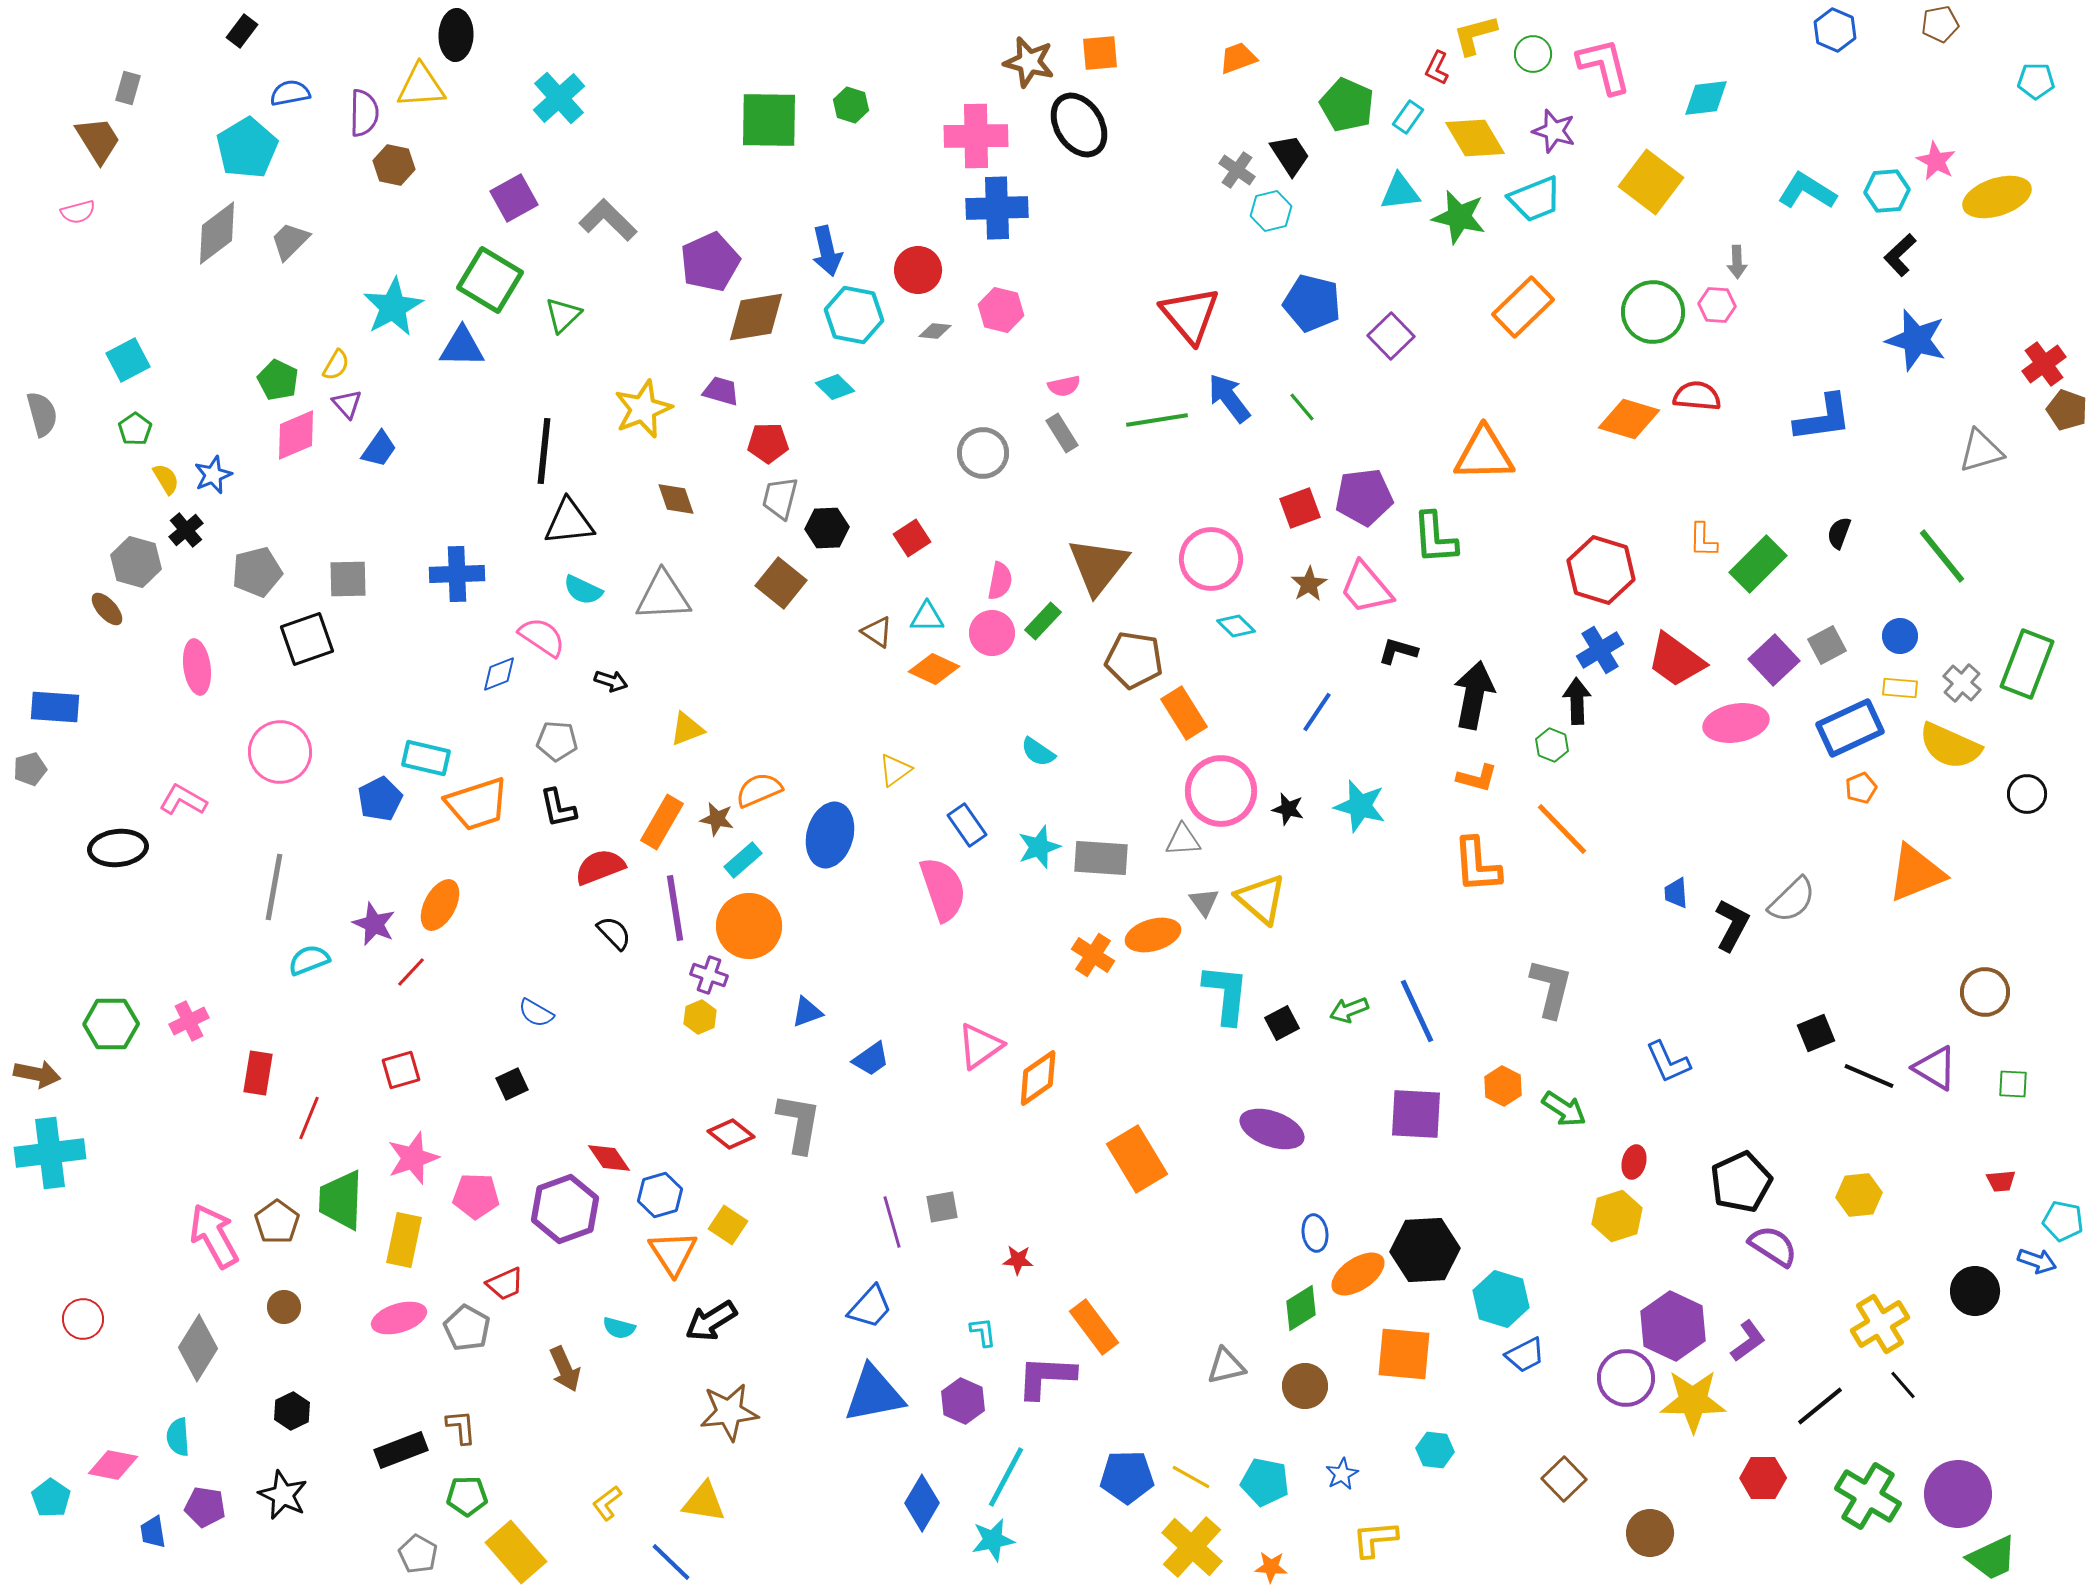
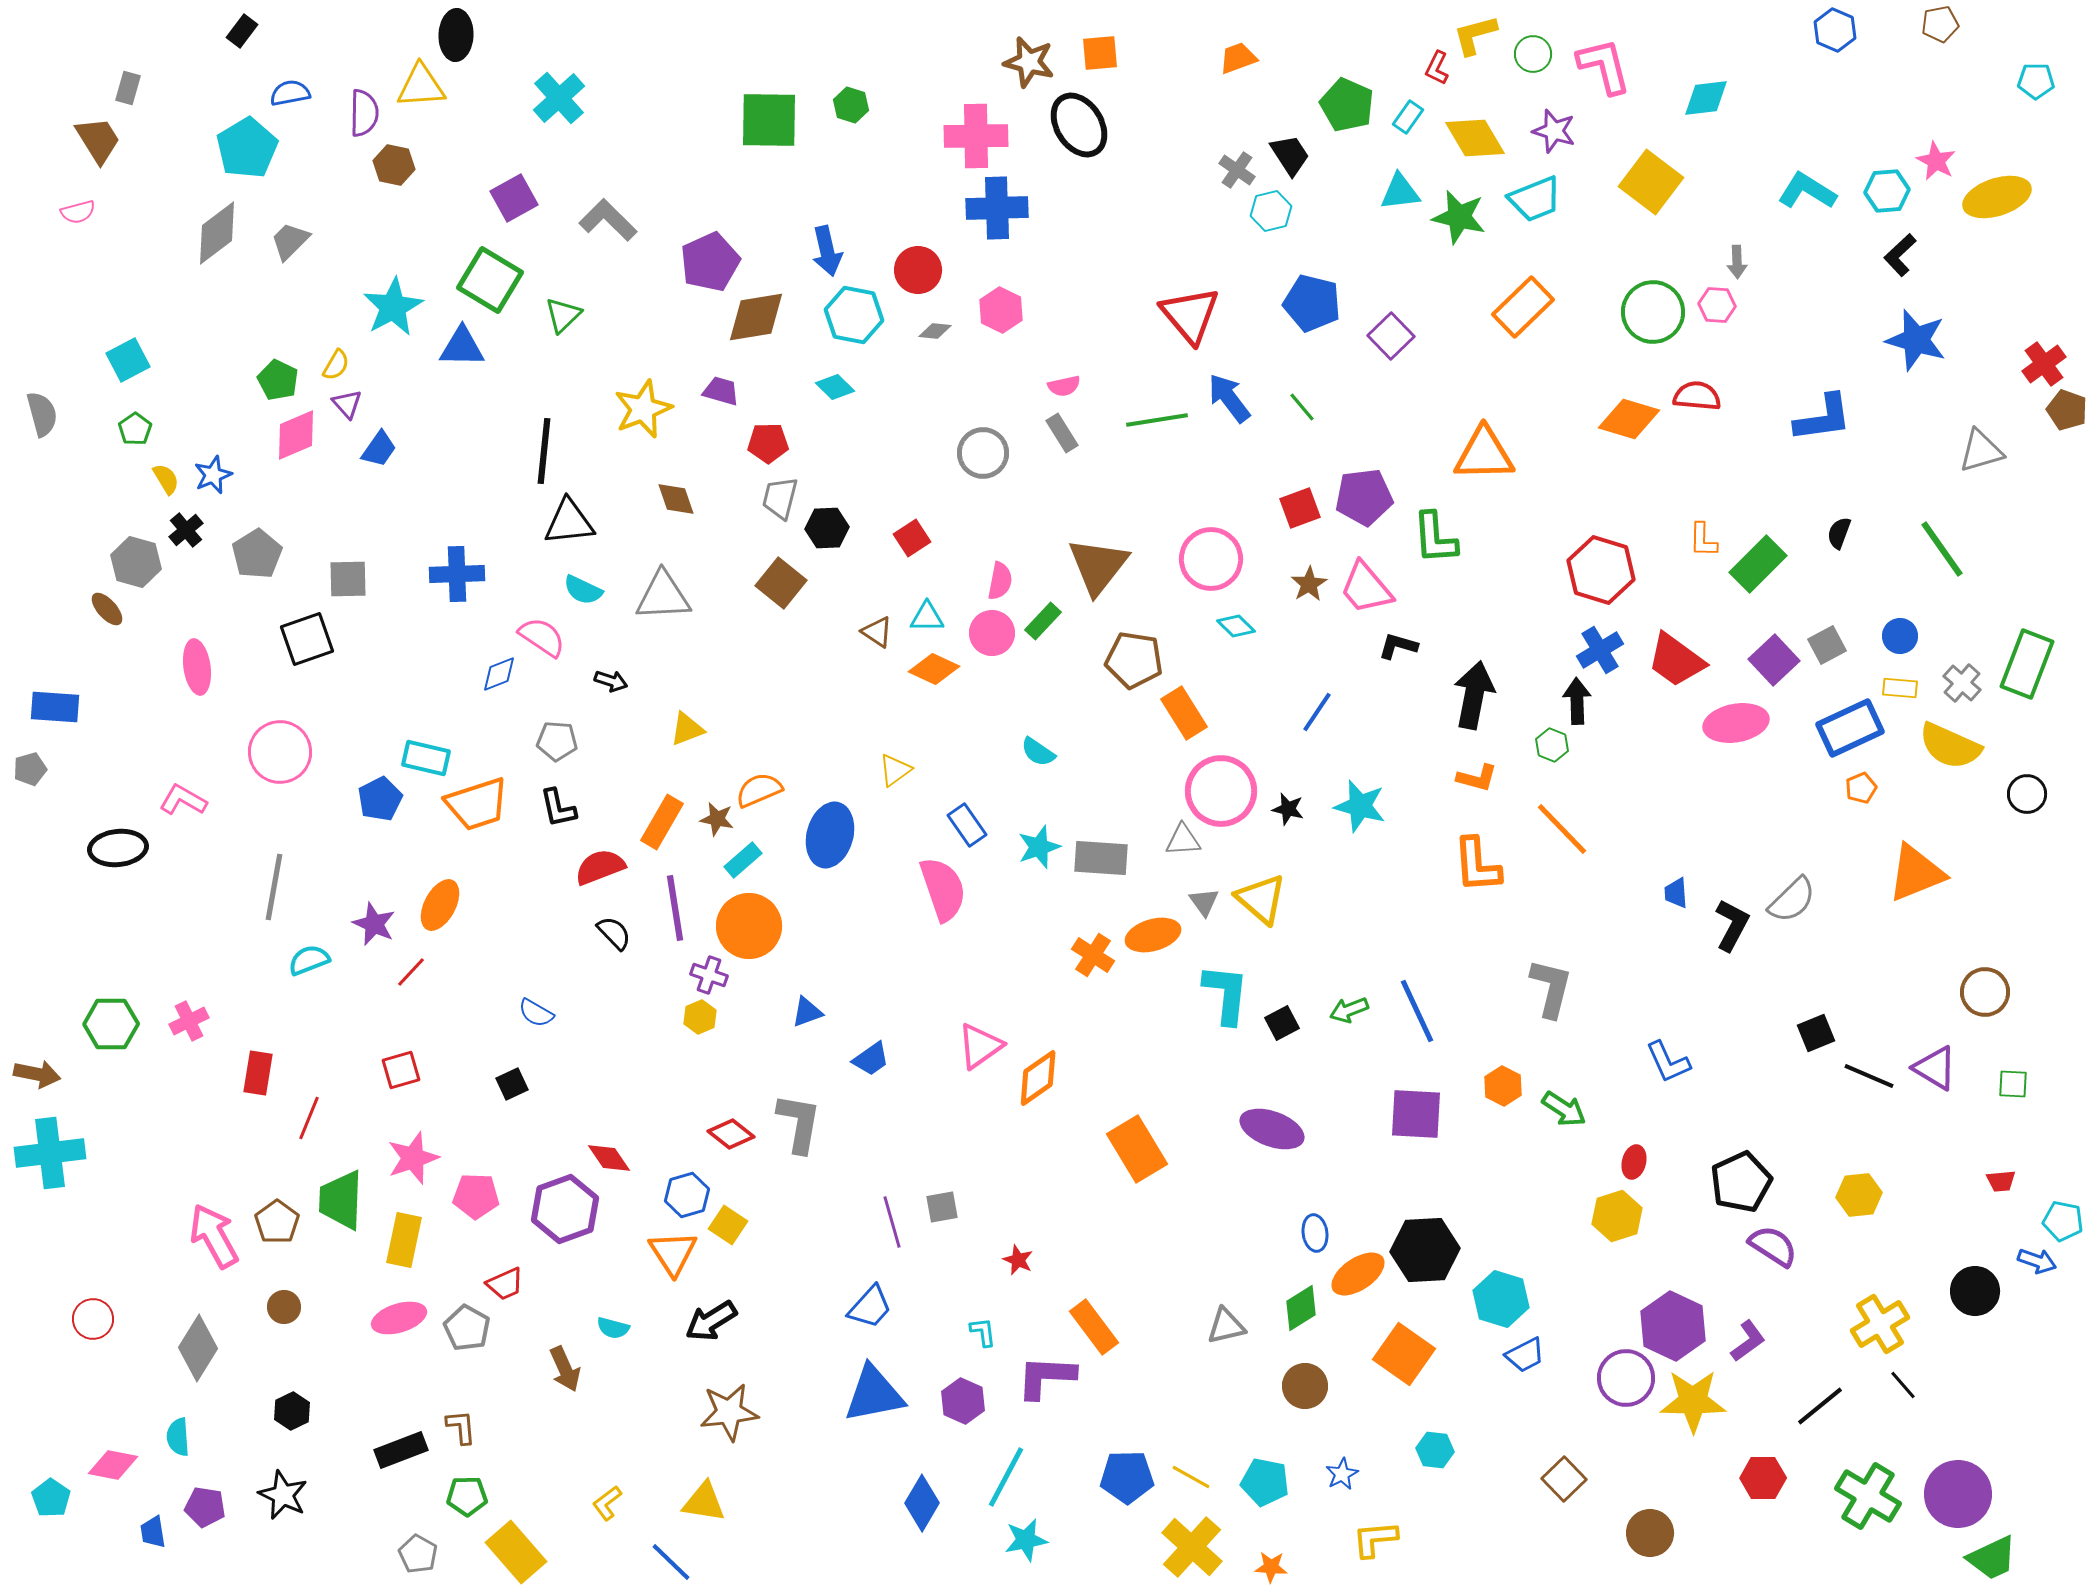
pink hexagon at (1001, 310): rotated 12 degrees clockwise
green line at (1942, 556): moved 7 px up; rotated 4 degrees clockwise
gray pentagon at (257, 572): moved 18 px up; rotated 18 degrees counterclockwise
black L-shape at (1398, 651): moved 5 px up
orange rectangle at (1137, 1159): moved 10 px up
blue hexagon at (660, 1195): moved 27 px right
red star at (1018, 1260): rotated 20 degrees clockwise
red circle at (83, 1319): moved 10 px right
cyan semicircle at (619, 1328): moved 6 px left
orange square at (1404, 1354): rotated 30 degrees clockwise
gray triangle at (1226, 1366): moved 40 px up
cyan star at (993, 1540): moved 33 px right
